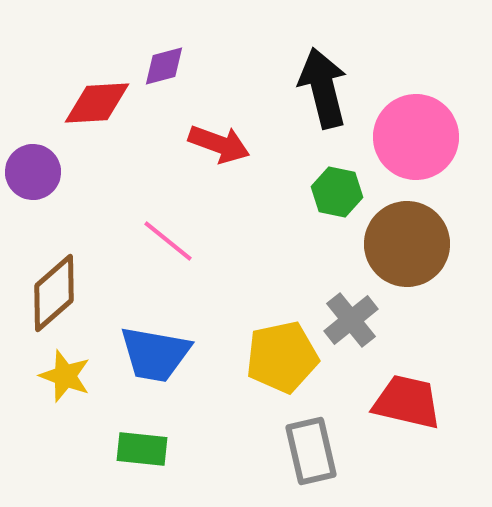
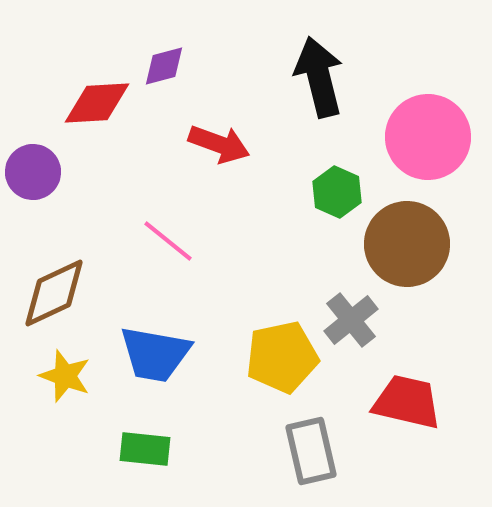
black arrow: moved 4 px left, 11 px up
pink circle: moved 12 px right
green hexagon: rotated 12 degrees clockwise
brown diamond: rotated 16 degrees clockwise
green rectangle: moved 3 px right
